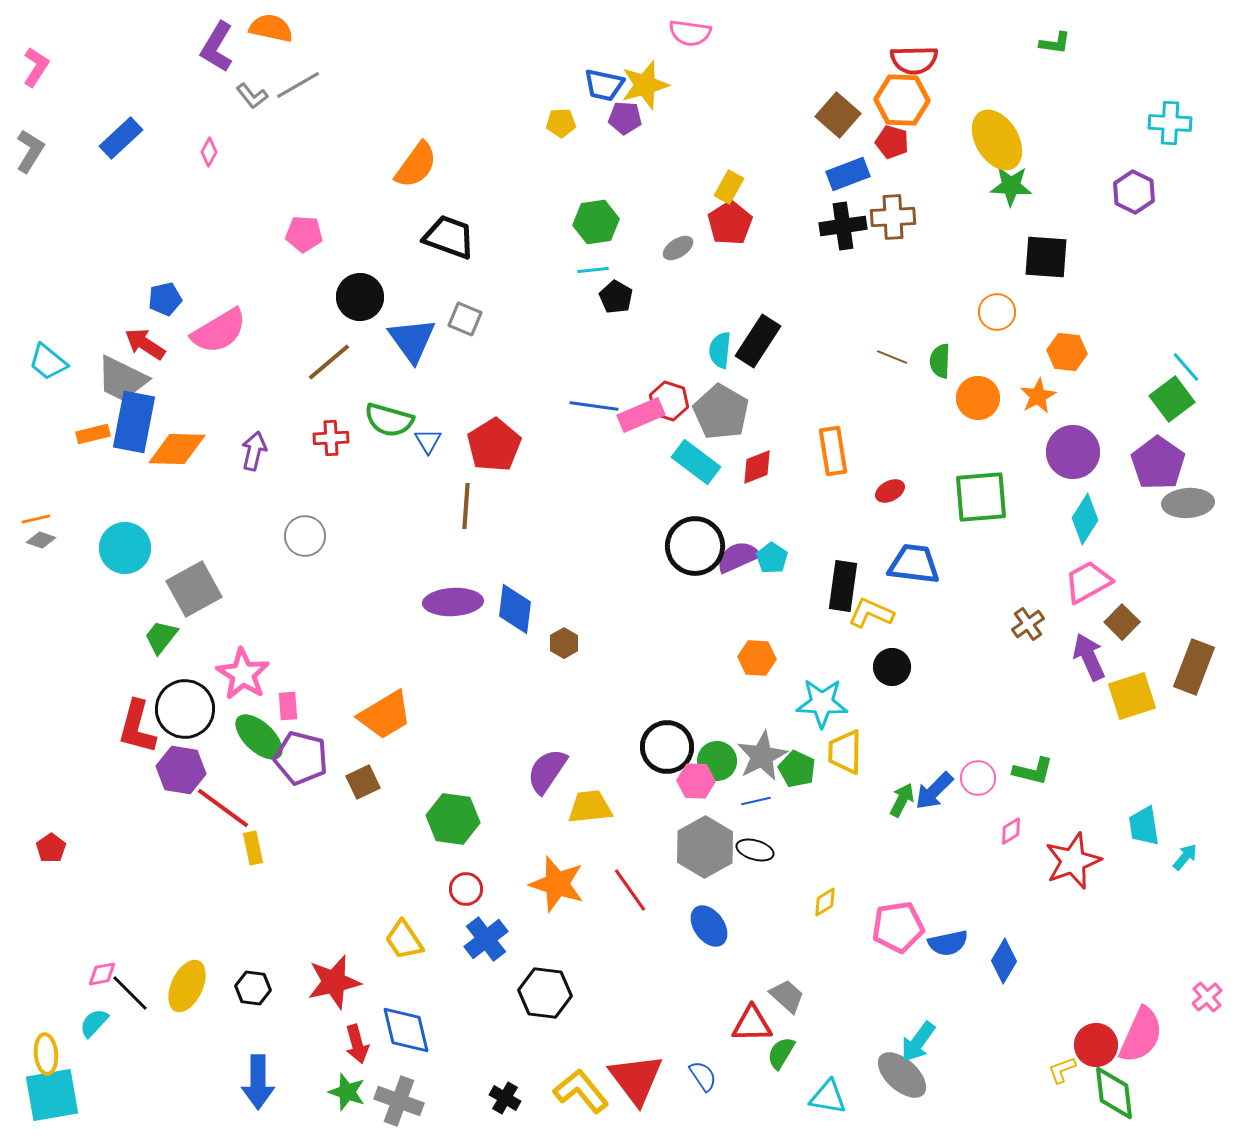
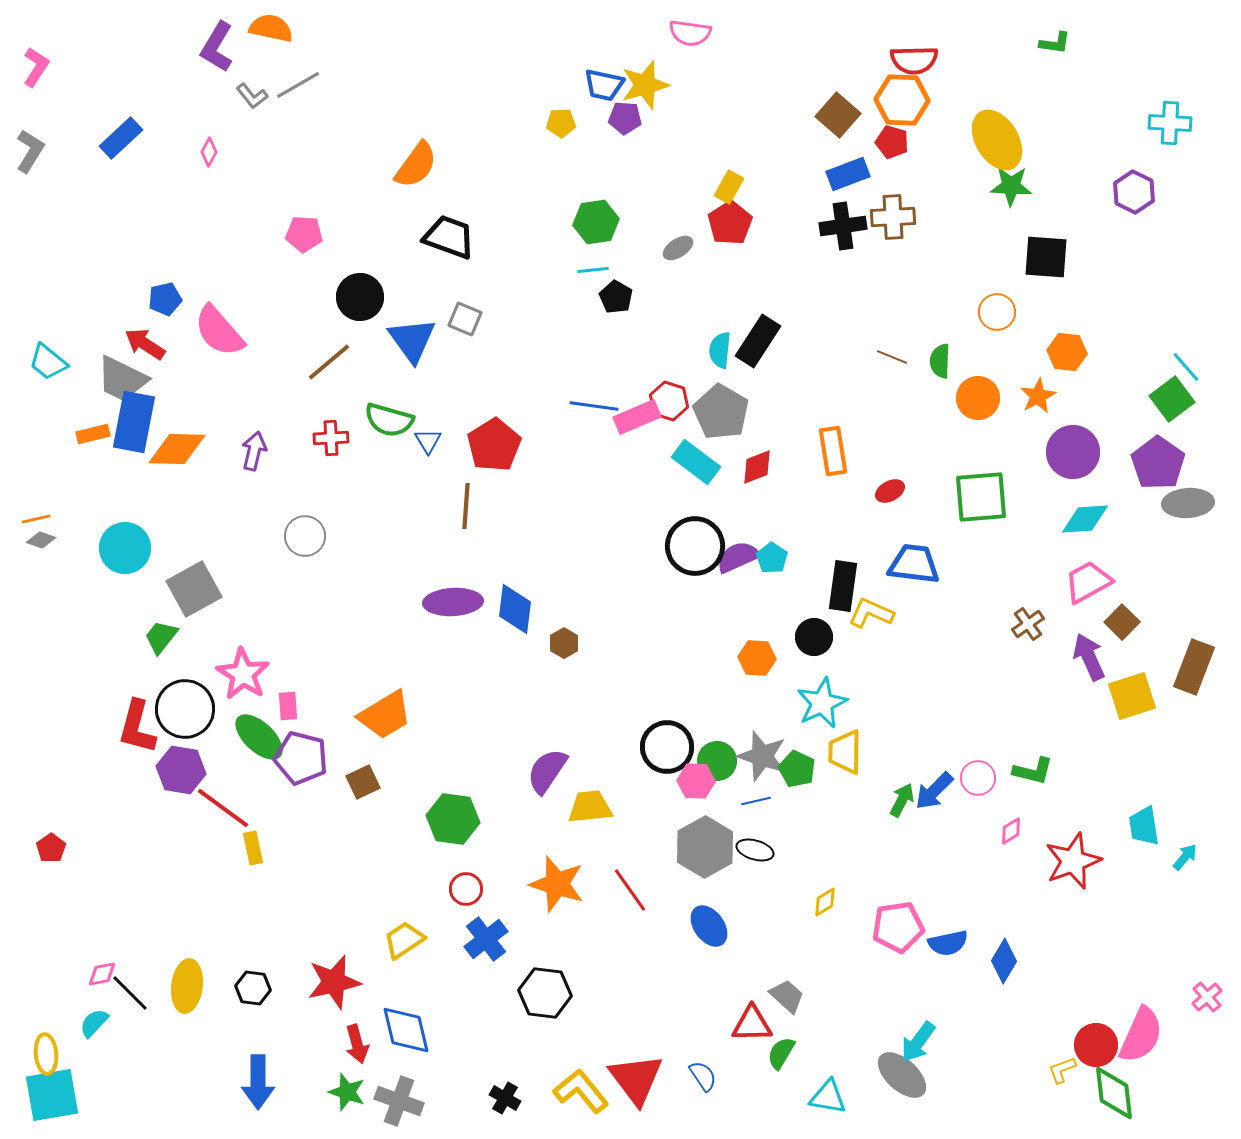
pink semicircle at (219, 331): rotated 80 degrees clockwise
pink rectangle at (641, 415): moved 4 px left, 2 px down
cyan diamond at (1085, 519): rotated 54 degrees clockwise
black circle at (892, 667): moved 78 px left, 30 px up
cyan star at (822, 703): rotated 27 degrees counterclockwise
gray star at (762, 756): rotated 27 degrees counterclockwise
yellow trapezoid at (404, 940): rotated 90 degrees clockwise
yellow ellipse at (187, 986): rotated 18 degrees counterclockwise
